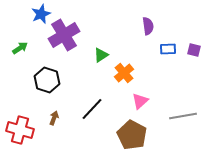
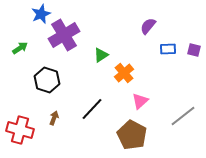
purple semicircle: rotated 132 degrees counterclockwise
gray line: rotated 28 degrees counterclockwise
